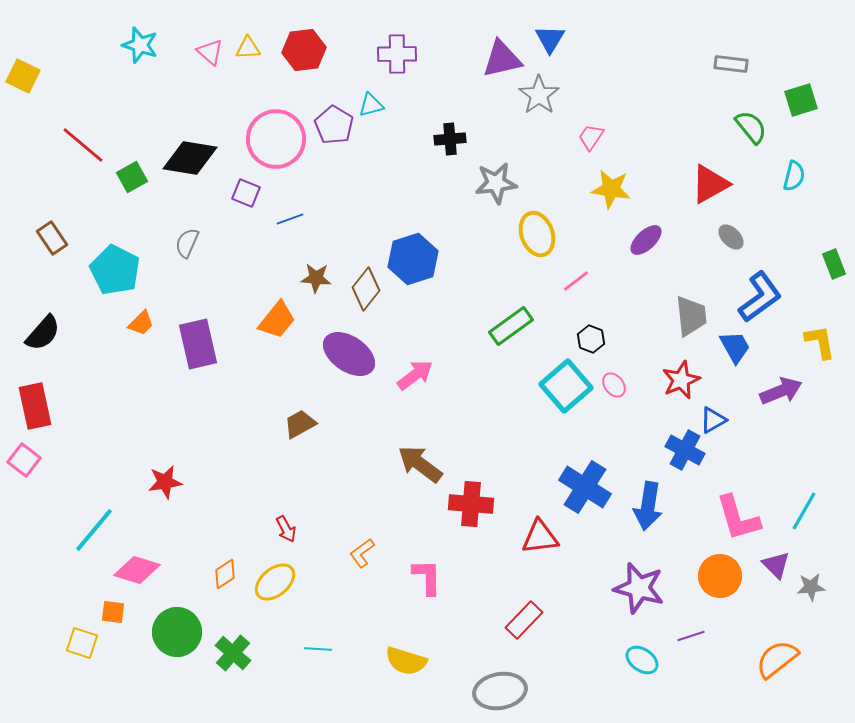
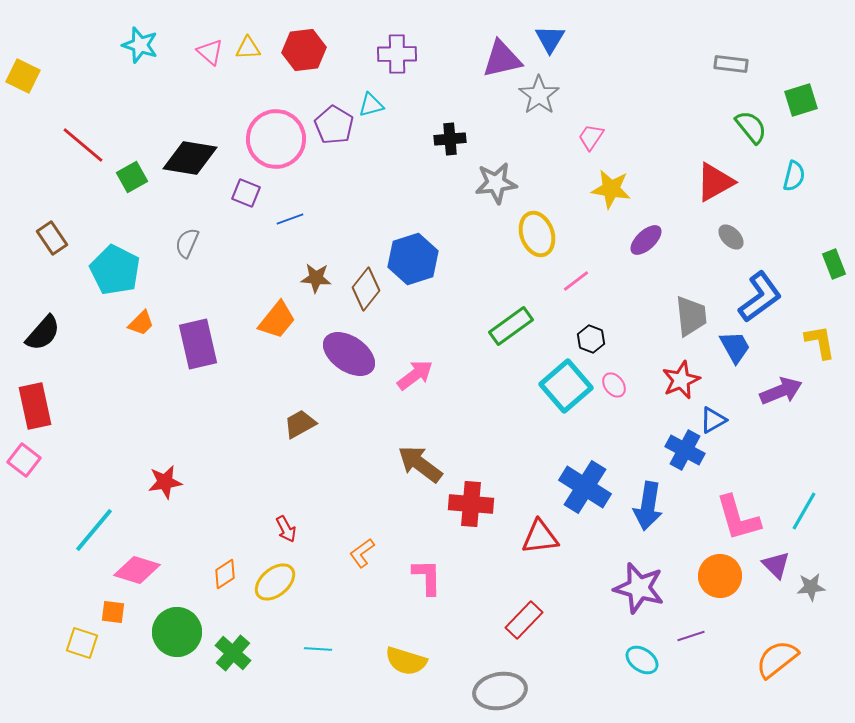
red triangle at (710, 184): moved 5 px right, 2 px up
